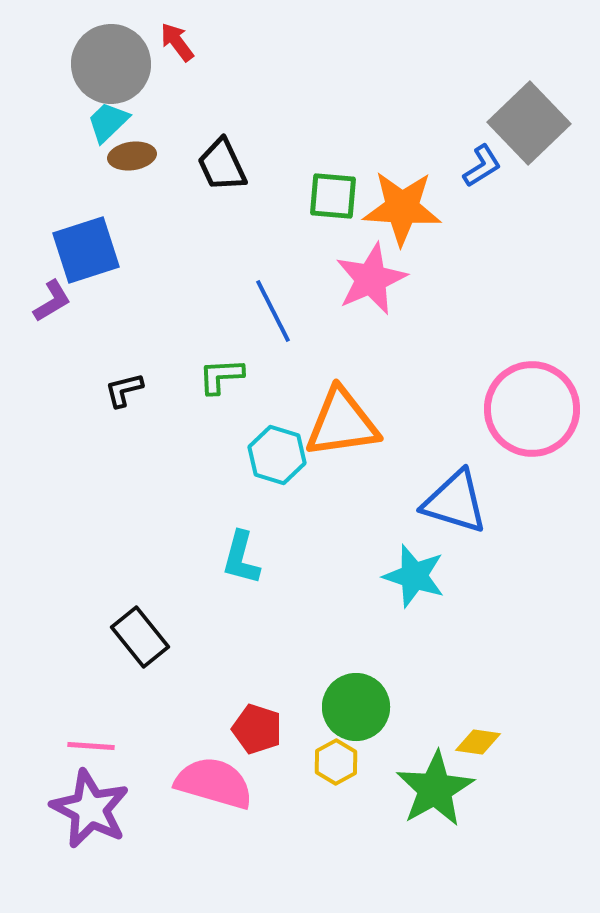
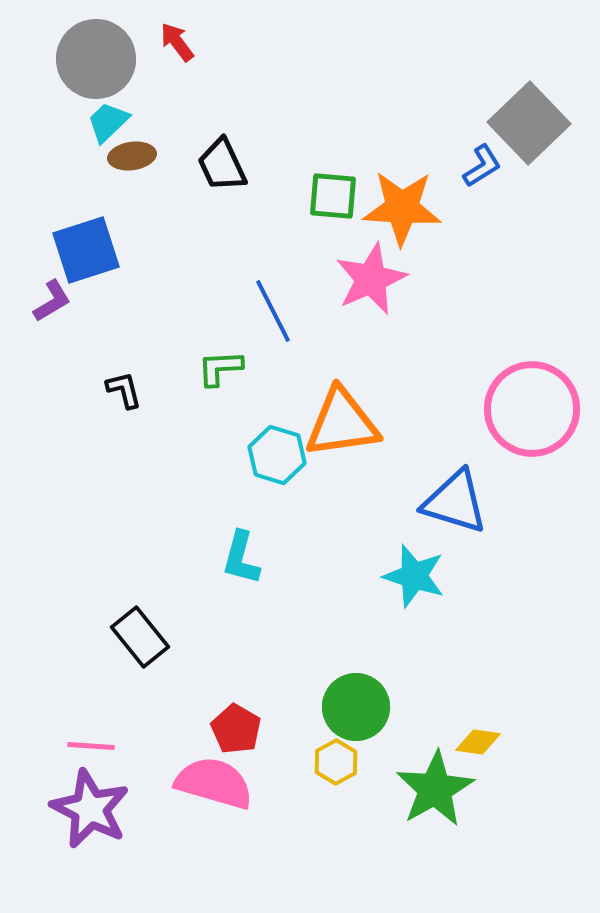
gray circle: moved 15 px left, 5 px up
green L-shape: moved 1 px left, 8 px up
black L-shape: rotated 90 degrees clockwise
red pentagon: moved 21 px left; rotated 12 degrees clockwise
